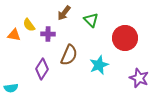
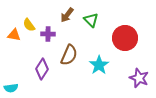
brown arrow: moved 3 px right, 2 px down
cyan star: rotated 12 degrees counterclockwise
